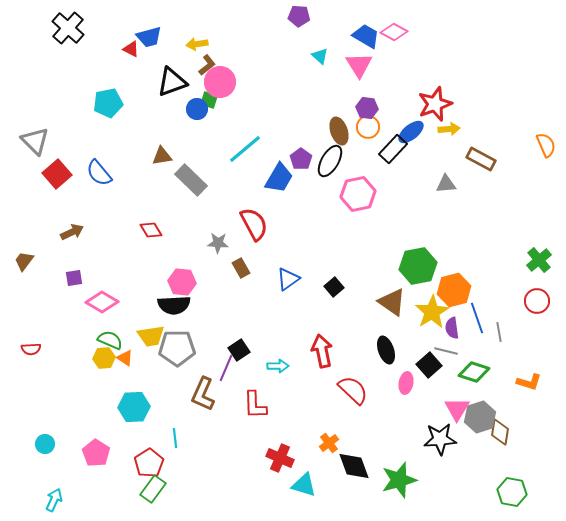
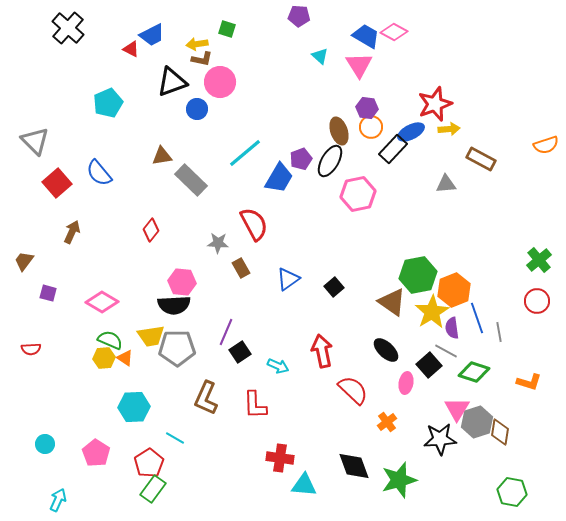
blue trapezoid at (149, 37): moved 3 px right, 2 px up; rotated 12 degrees counterclockwise
brown L-shape at (207, 65): moved 5 px left, 6 px up; rotated 50 degrees clockwise
green square at (209, 100): moved 18 px right, 71 px up
cyan pentagon at (108, 103): rotated 12 degrees counterclockwise
orange circle at (368, 127): moved 3 px right
blue ellipse at (411, 132): rotated 12 degrees clockwise
orange semicircle at (546, 145): rotated 95 degrees clockwise
cyan line at (245, 149): moved 4 px down
purple pentagon at (301, 159): rotated 15 degrees clockwise
red square at (57, 174): moved 9 px down
red diamond at (151, 230): rotated 70 degrees clockwise
brown arrow at (72, 232): rotated 40 degrees counterclockwise
green hexagon at (418, 266): moved 9 px down
purple square at (74, 278): moved 26 px left, 15 px down; rotated 24 degrees clockwise
orange hexagon at (454, 290): rotated 8 degrees counterclockwise
black square at (239, 350): moved 1 px right, 2 px down
black ellipse at (386, 350): rotated 28 degrees counterclockwise
gray line at (446, 351): rotated 15 degrees clockwise
cyan arrow at (278, 366): rotated 25 degrees clockwise
purple line at (226, 368): moved 36 px up
brown L-shape at (203, 394): moved 3 px right, 4 px down
gray hexagon at (480, 417): moved 3 px left, 5 px down
cyan line at (175, 438): rotated 54 degrees counterclockwise
orange cross at (329, 443): moved 58 px right, 21 px up
red cross at (280, 458): rotated 16 degrees counterclockwise
cyan triangle at (304, 485): rotated 12 degrees counterclockwise
cyan arrow at (54, 500): moved 4 px right
